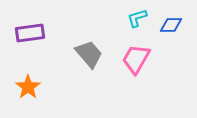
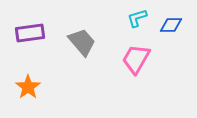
gray trapezoid: moved 7 px left, 12 px up
